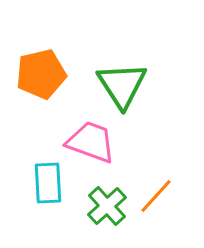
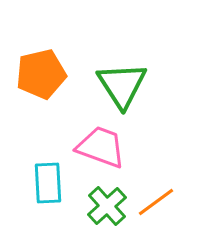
pink trapezoid: moved 10 px right, 5 px down
orange line: moved 6 px down; rotated 12 degrees clockwise
